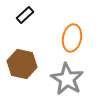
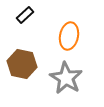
orange ellipse: moved 3 px left, 2 px up
gray star: moved 1 px left, 1 px up
